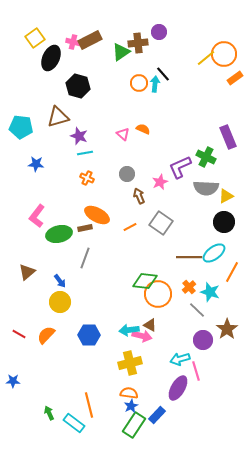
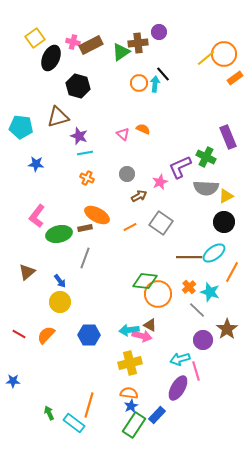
brown rectangle at (90, 40): moved 1 px right, 5 px down
brown arrow at (139, 196): rotated 84 degrees clockwise
orange line at (89, 405): rotated 30 degrees clockwise
